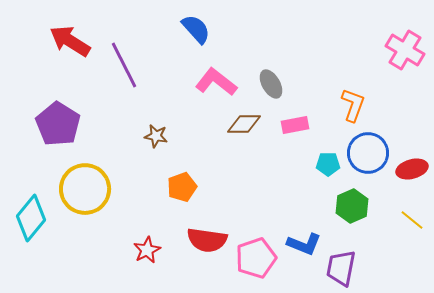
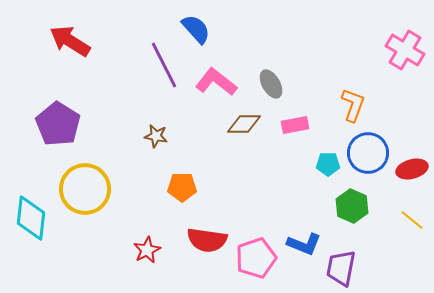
purple line: moved 40 px right
orange pentagon: rotated 20 degrees clockwise
green hexagon: rotated 12 degrees counterclockwise
cyan diamond: rotated 33 degrees counterclockwise
